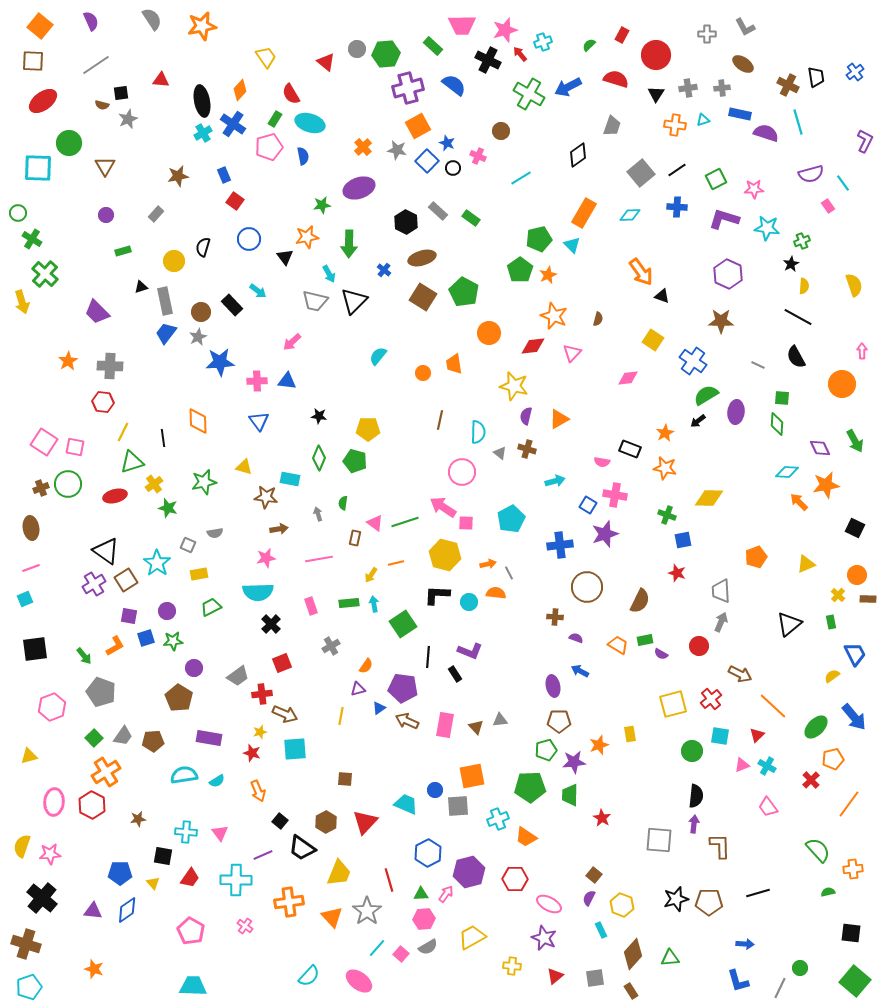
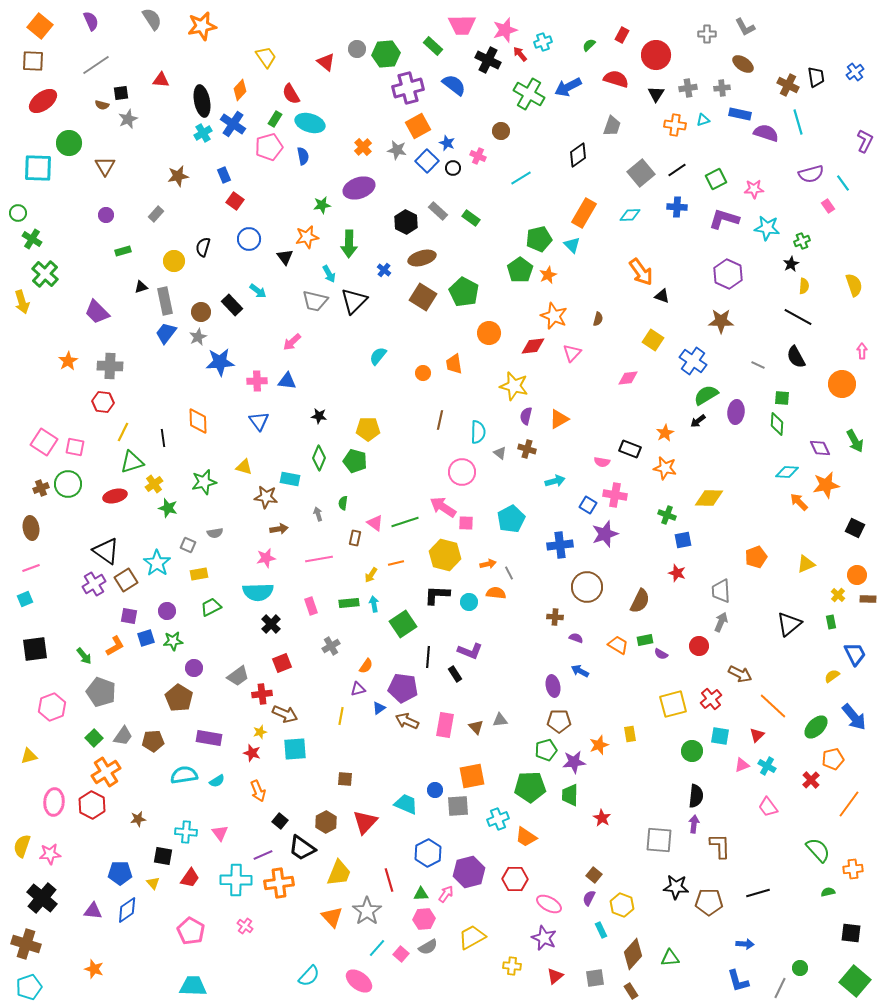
black star at (676, 899): moved 12 px up; rotated 20 degrees clockwise
orange cross at (289, 902): moved 10 px left, 19 px up
